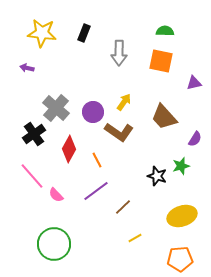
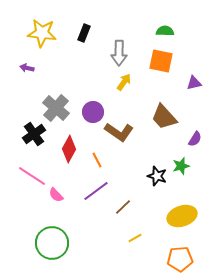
yellow arrow: moved 20 px up
pink line: rotated 16 degrees counterclockwise
green circle: moved 2 px left, 1 px up
